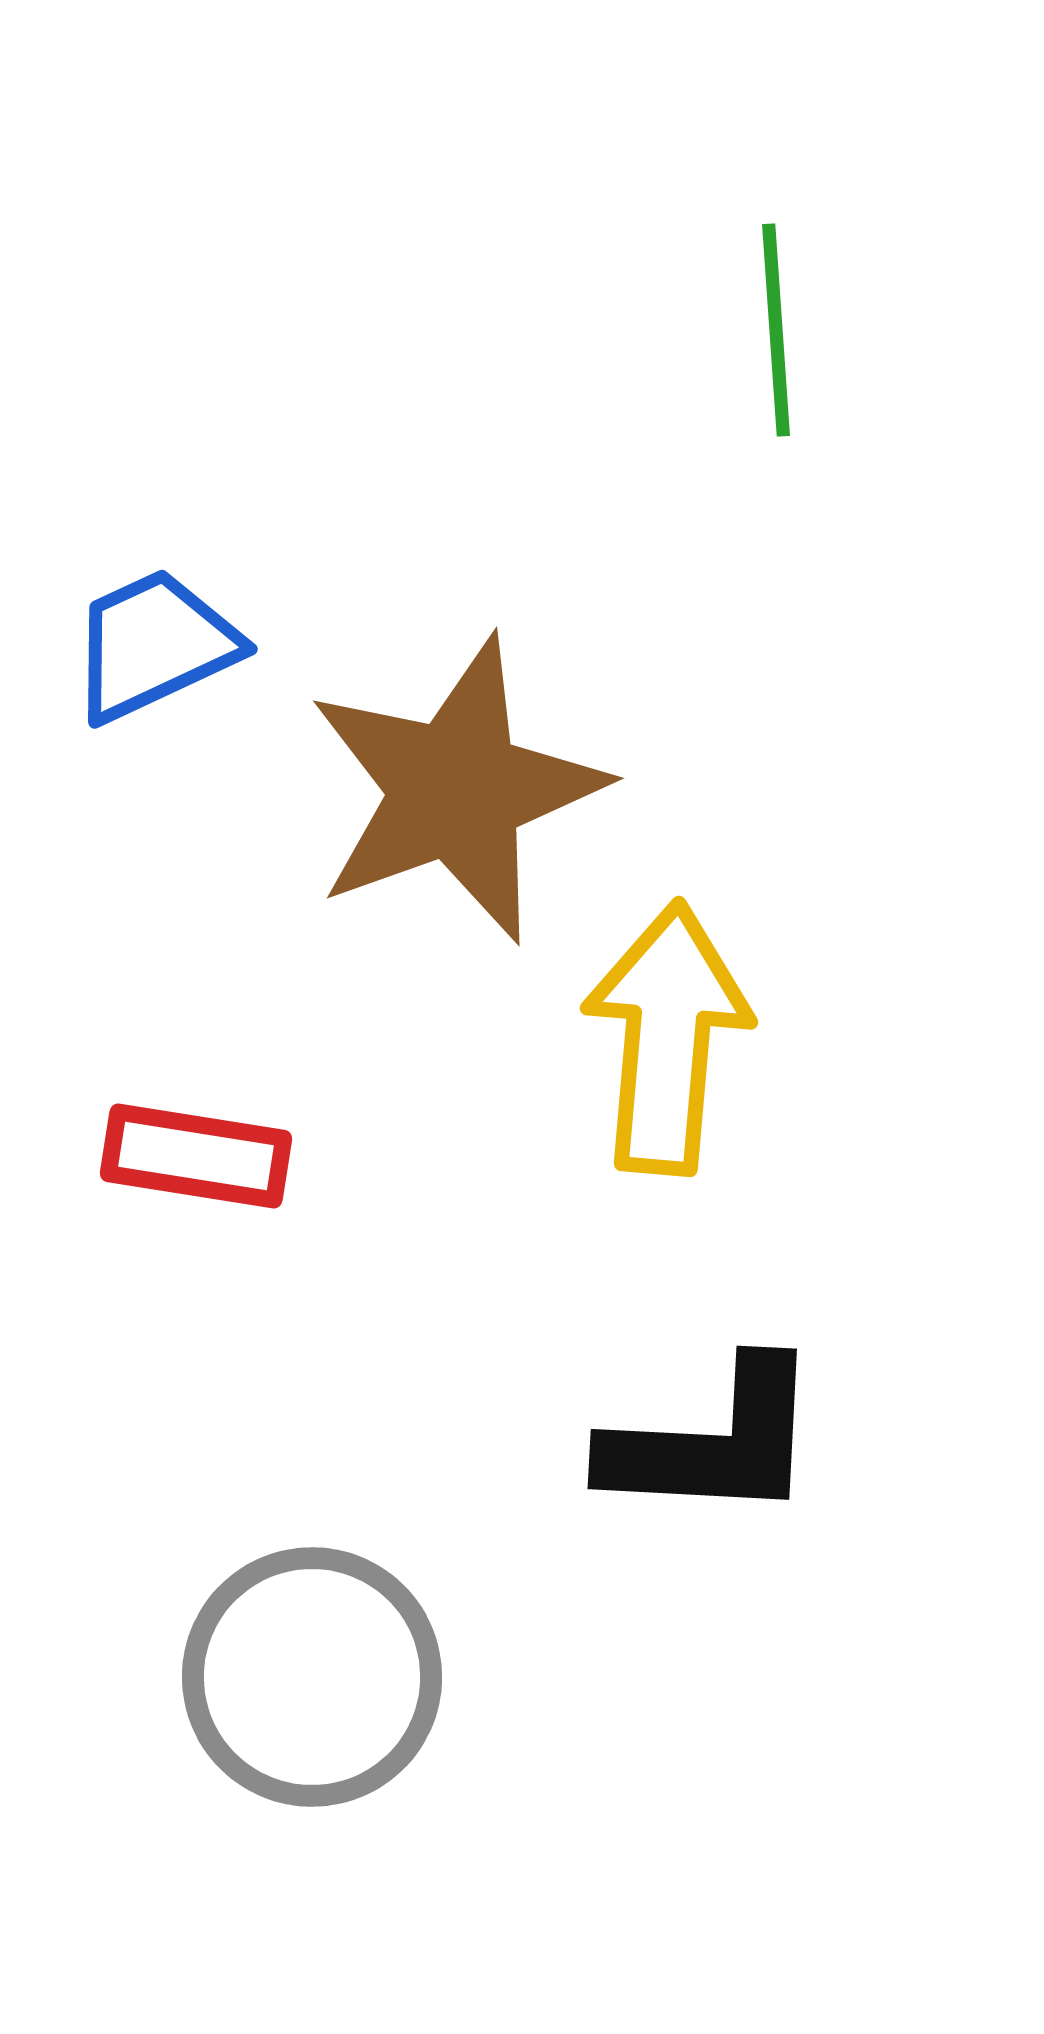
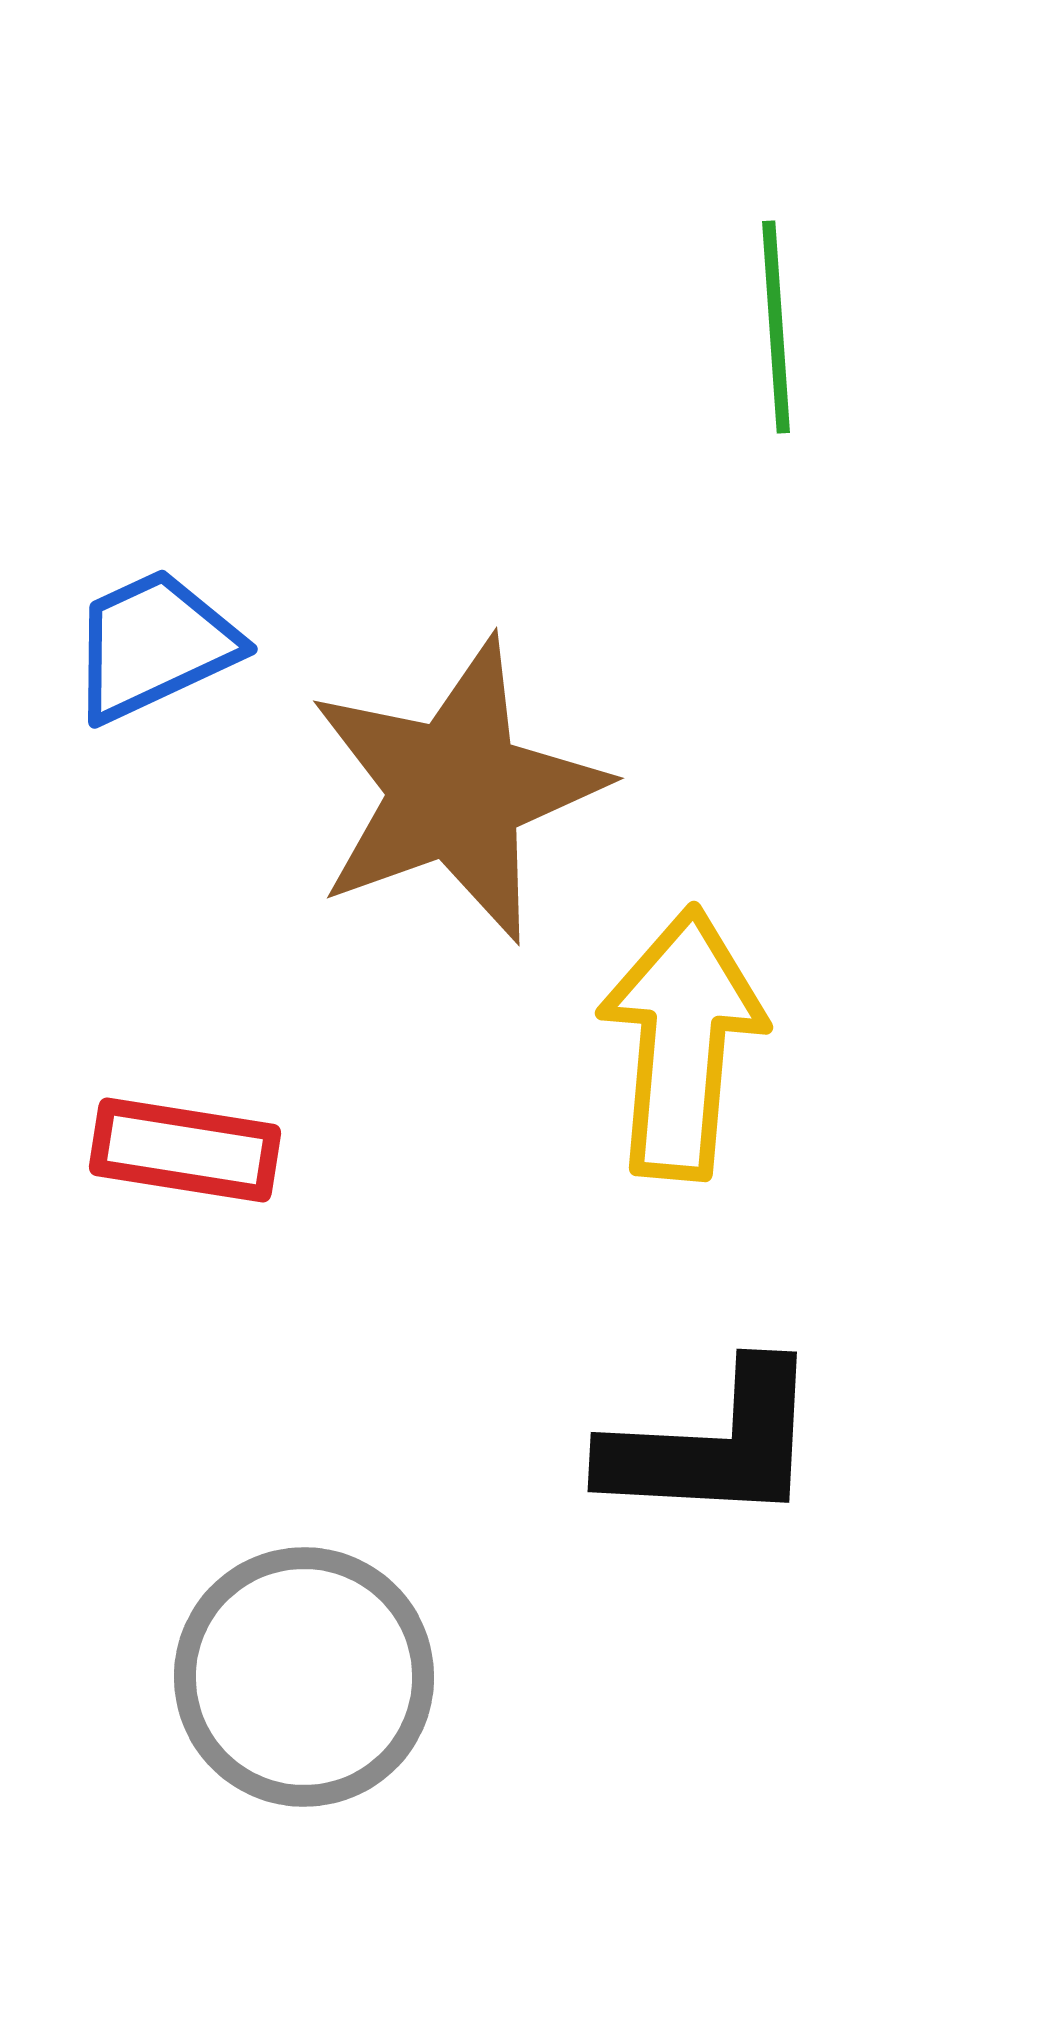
green line: moved 3 px up
yellow arrow: moved 15 px right, 5 px down
red rectangle: moved 11 px left, 6 px up
black L-shape: moved 3 px down
gray circle: moved 8 px left
